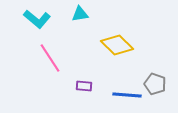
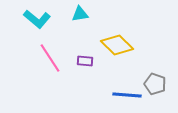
purple rectangle: moved 1 px right, 25 px up
